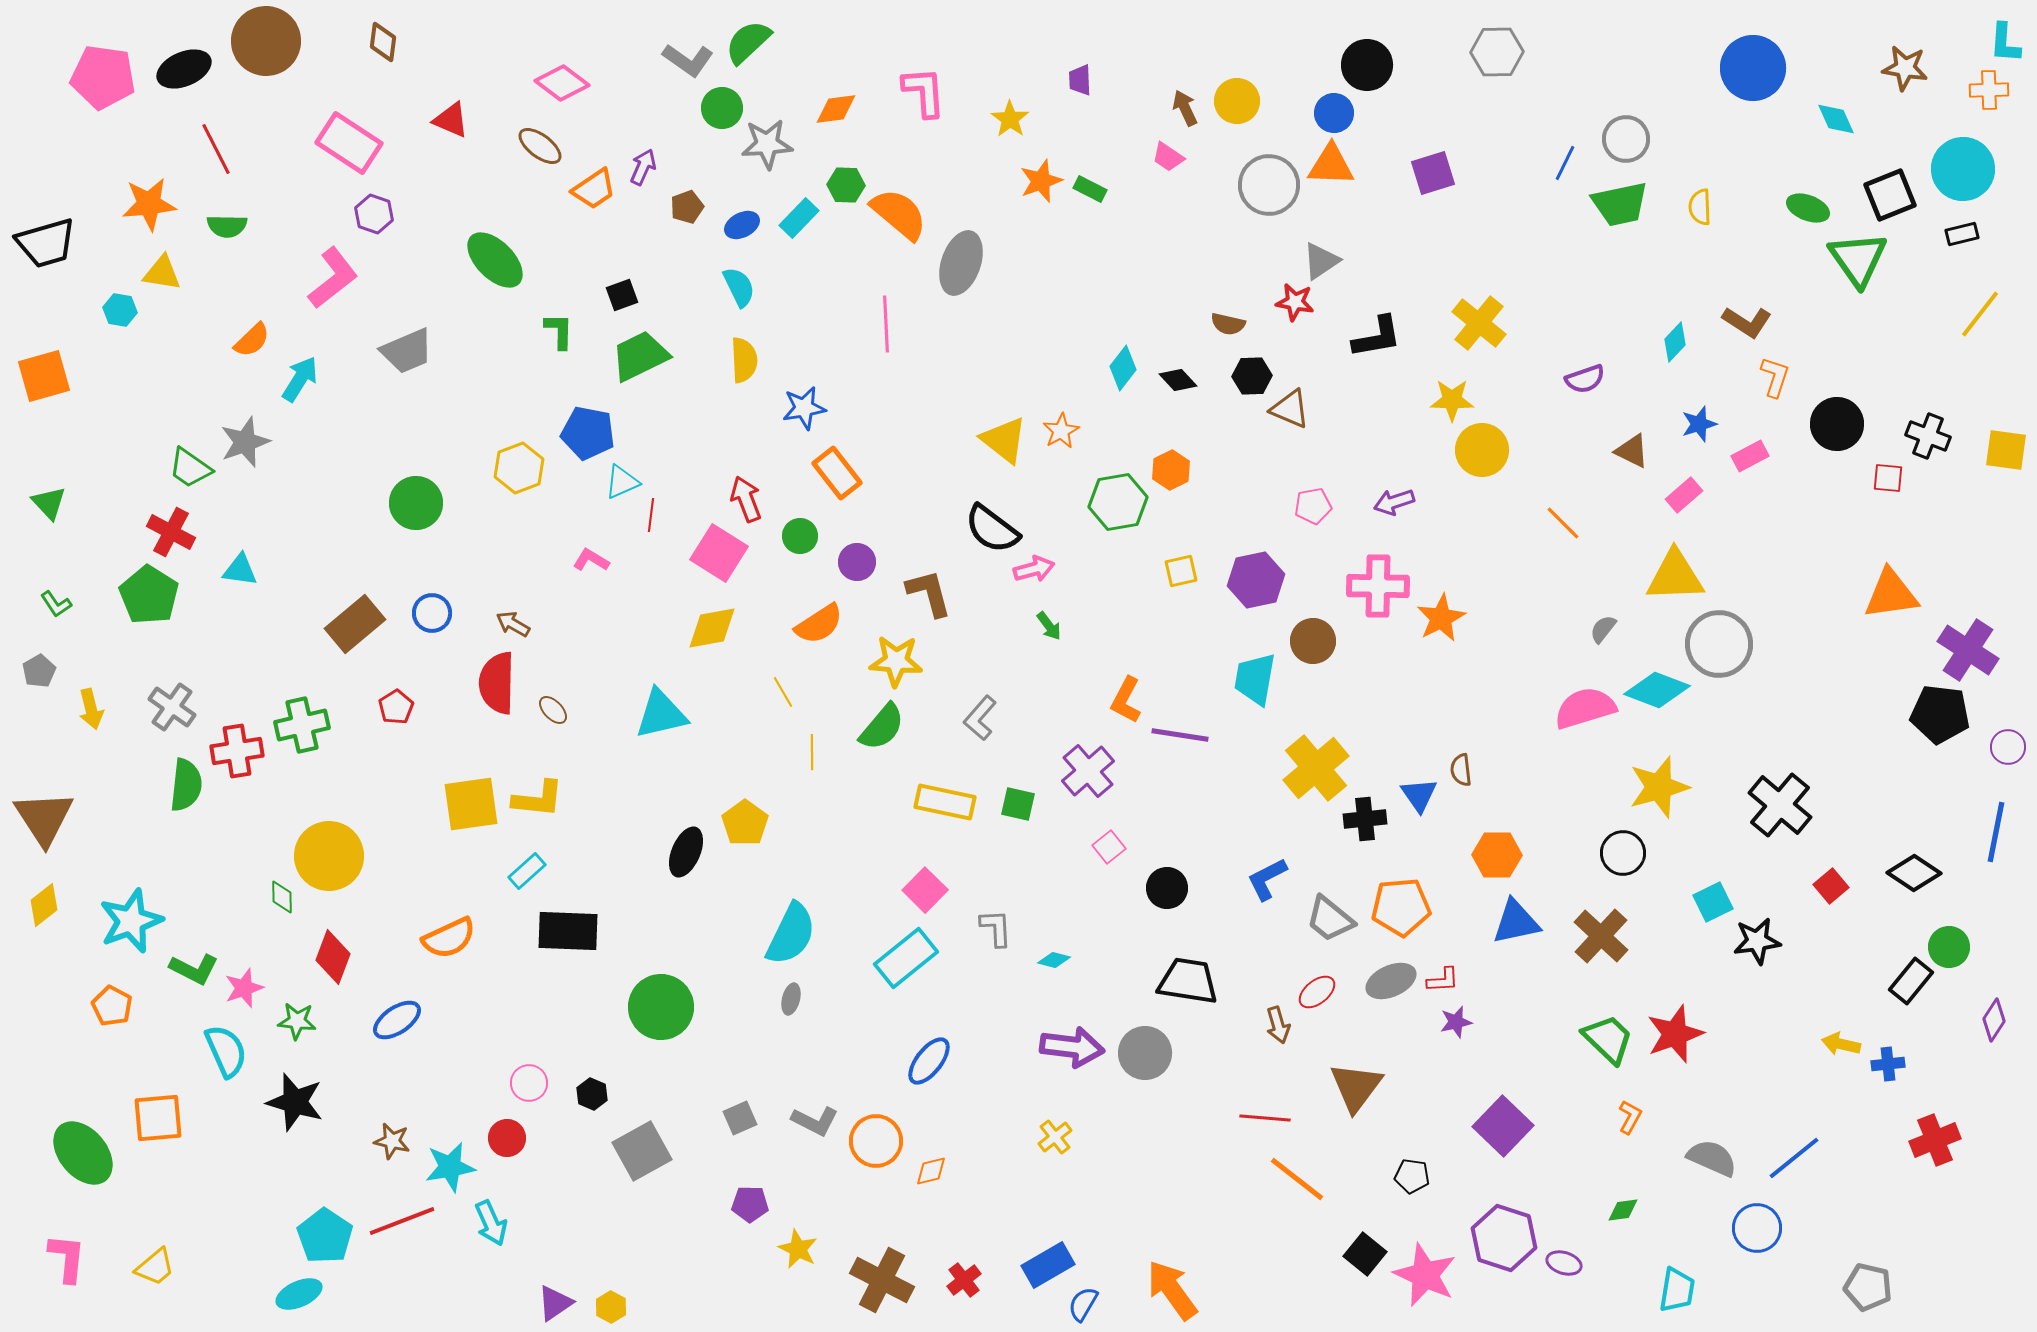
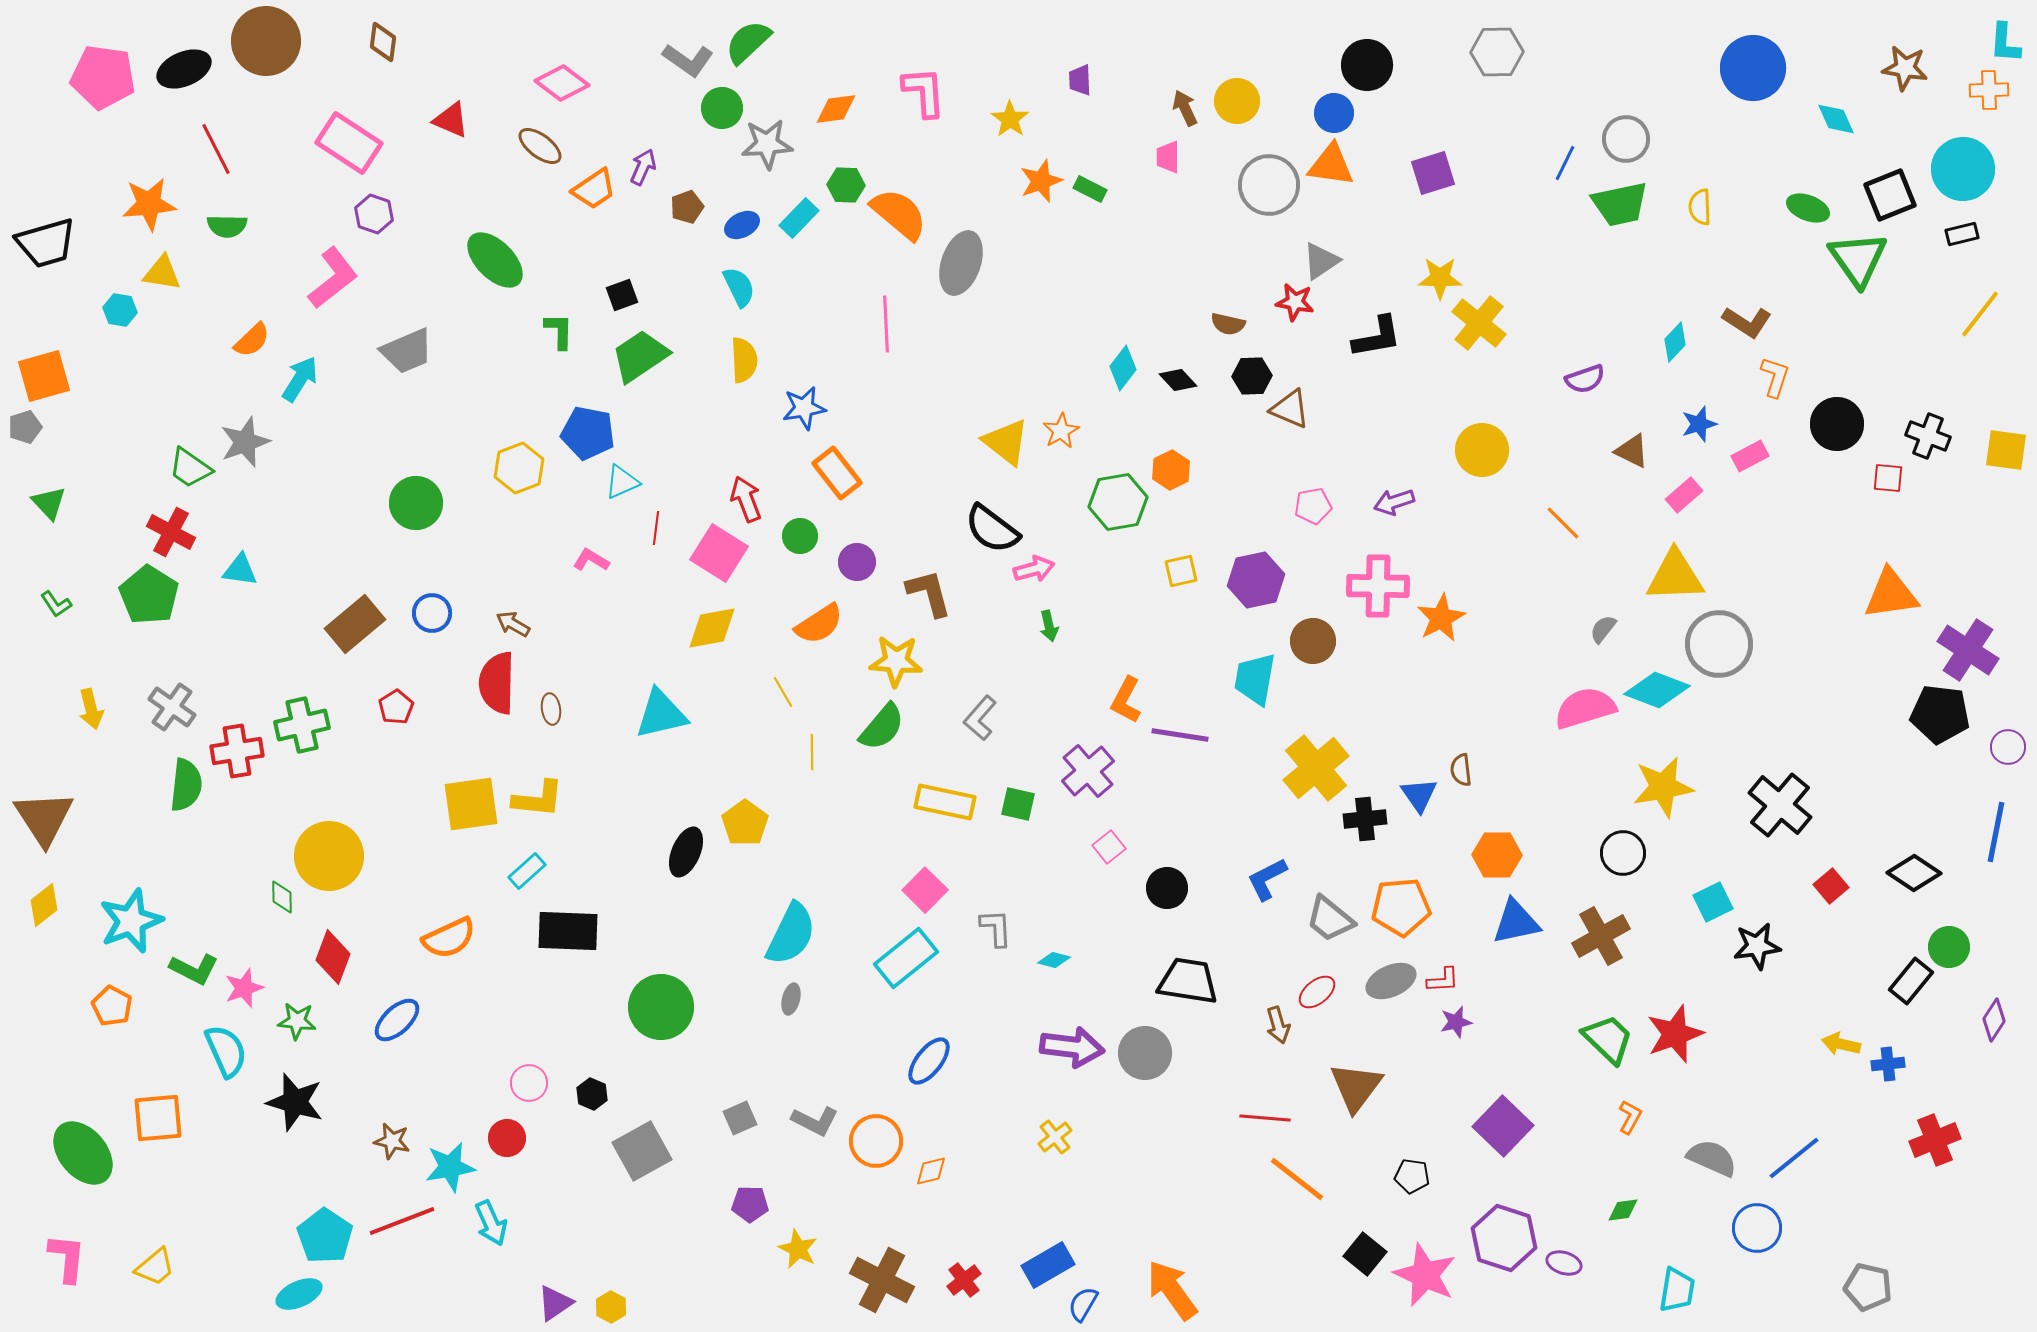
pink trapezoid at (1168, 157): rotated 56 degrees clockwise
orange triangle at (1331, 165): rotated 6 degrees clockwise
green trapezoid at (640, 356): rotated 8 degrees counterclockwise
yellow star at (1452, 400): moved 12 px left, 122 px up
yellow triangle at (1004, 440): moved 2 px right, 2 px down
red line at (651, 515): moved 5 px right, 13 px down
green arrow at (1049, 626): rotated 24 degrees clockwise
gray pentagon at (39, 671): moved 14 px left, 244 px up; rotated 12 degrees clockwise
brown ellipse at (553, 710): moved 2 px left, 1 px up; rotated 36 degrees clockwise
yellow star at (1659, 787): moved 4 px right; rotated 6 degrees clockwise
brown cross at (1601, 936): rotated 18 degrees clockwise
black star at (1757, 941): moved 5 px down
blue ellipse at (397, 1020): rotated 9 degrees counterclockwise
